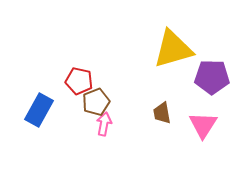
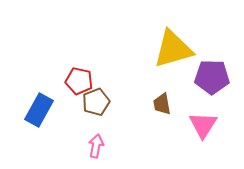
brown trapezoid: moved 9 px up
pink arrow: moved 8 px left, 22 px down
